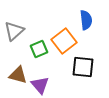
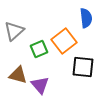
blue semicircle: moved 2 px up
